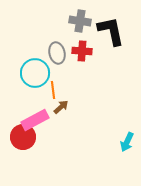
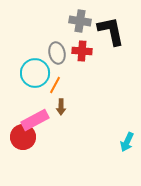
orange line: moved 2 px right, 5 px up; rotated 36 degrees clockwise
brown arrow: rotated 133 degrees clockwise
